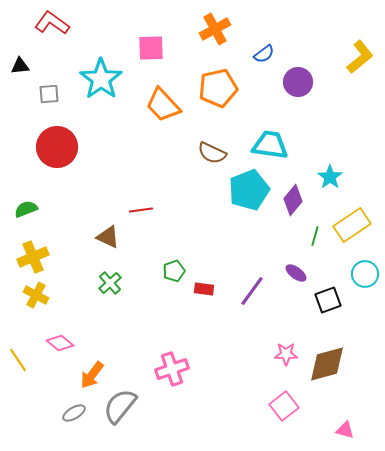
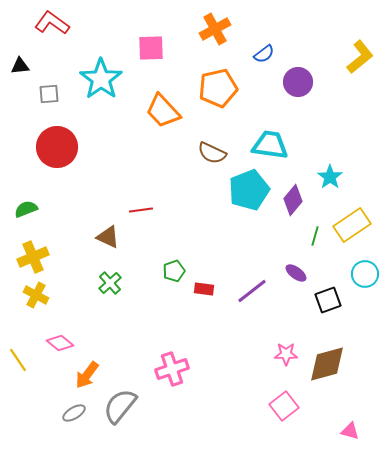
orange trapezoid at (163, 105): moved 6 px down
purple line at (252, 291): rotated 16 degrees clockwise
orange arrow at (92, 375): moved 5 px left
pink triangle at (345, 430): moved 5 px right, 1 px down
